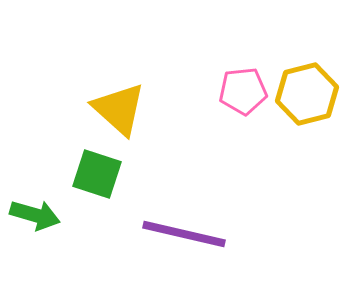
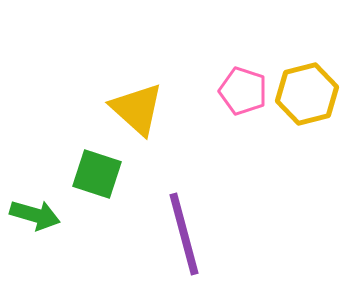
pink pentagon: rotated 24 degrees clockwise
yellow triangle: moved 18 px right
purple line: rotated 62 degrees clockwise
